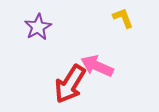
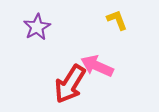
yellow L-shape: moved 6 px left, 2 px down
purple star: moved 1 px left
